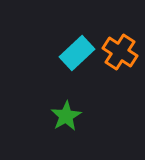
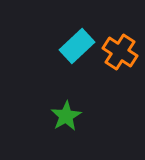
cyan rectangle: moved 7 px up
